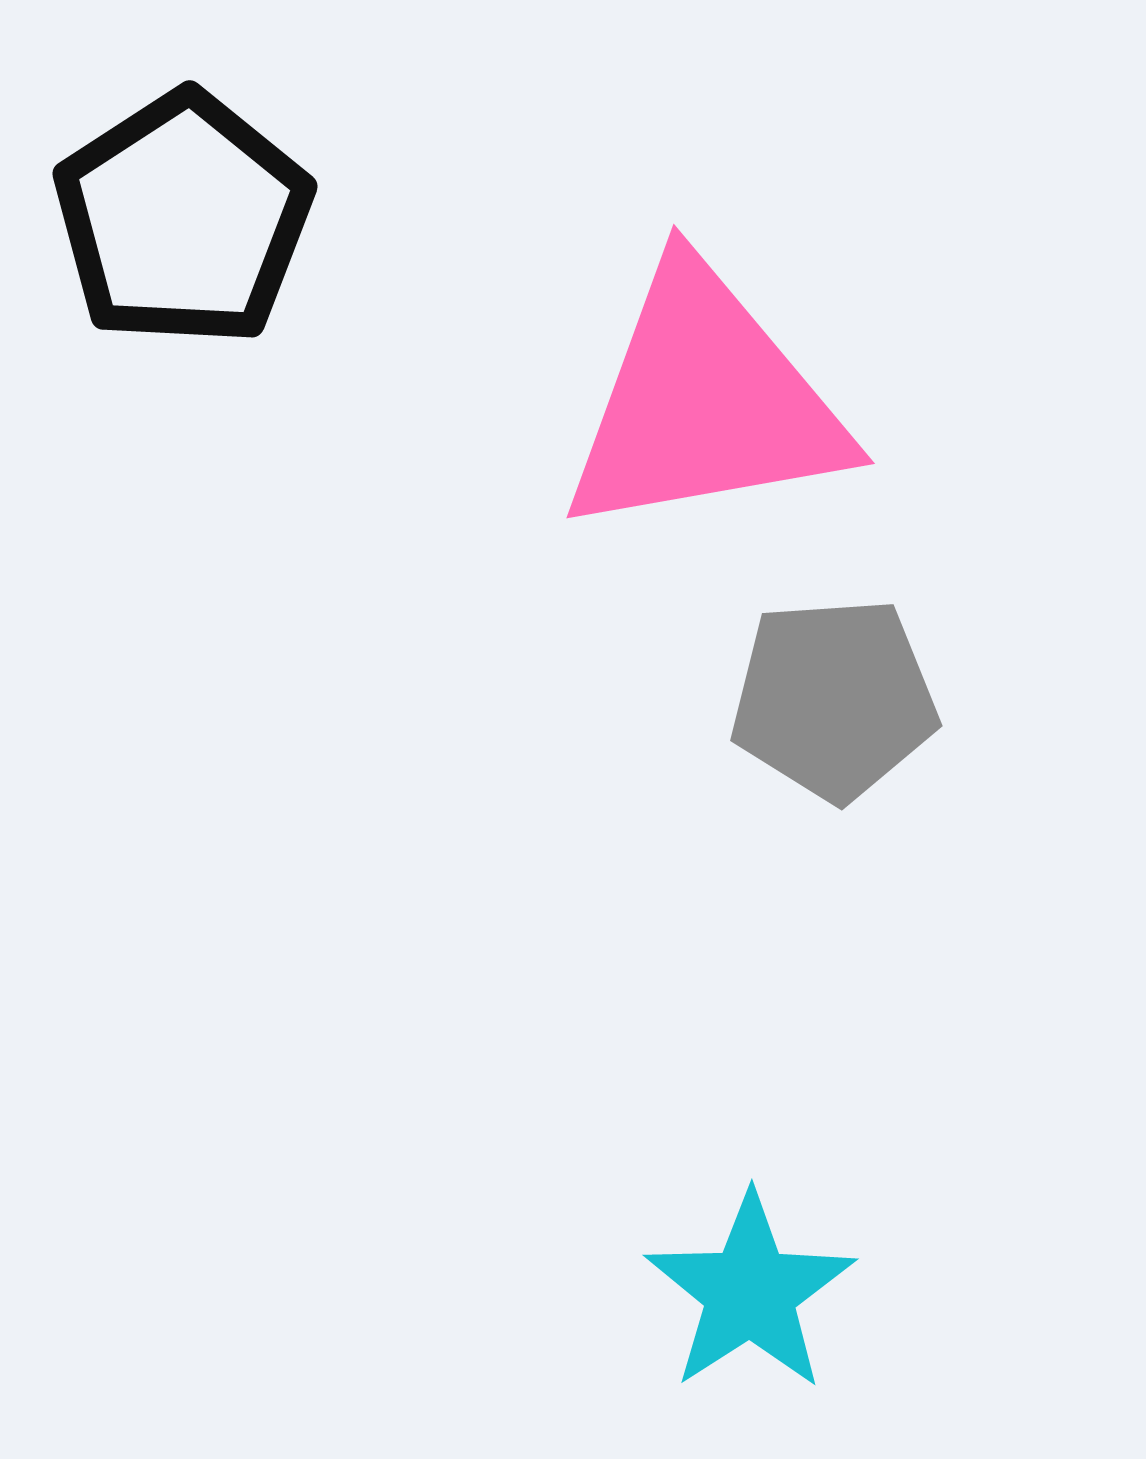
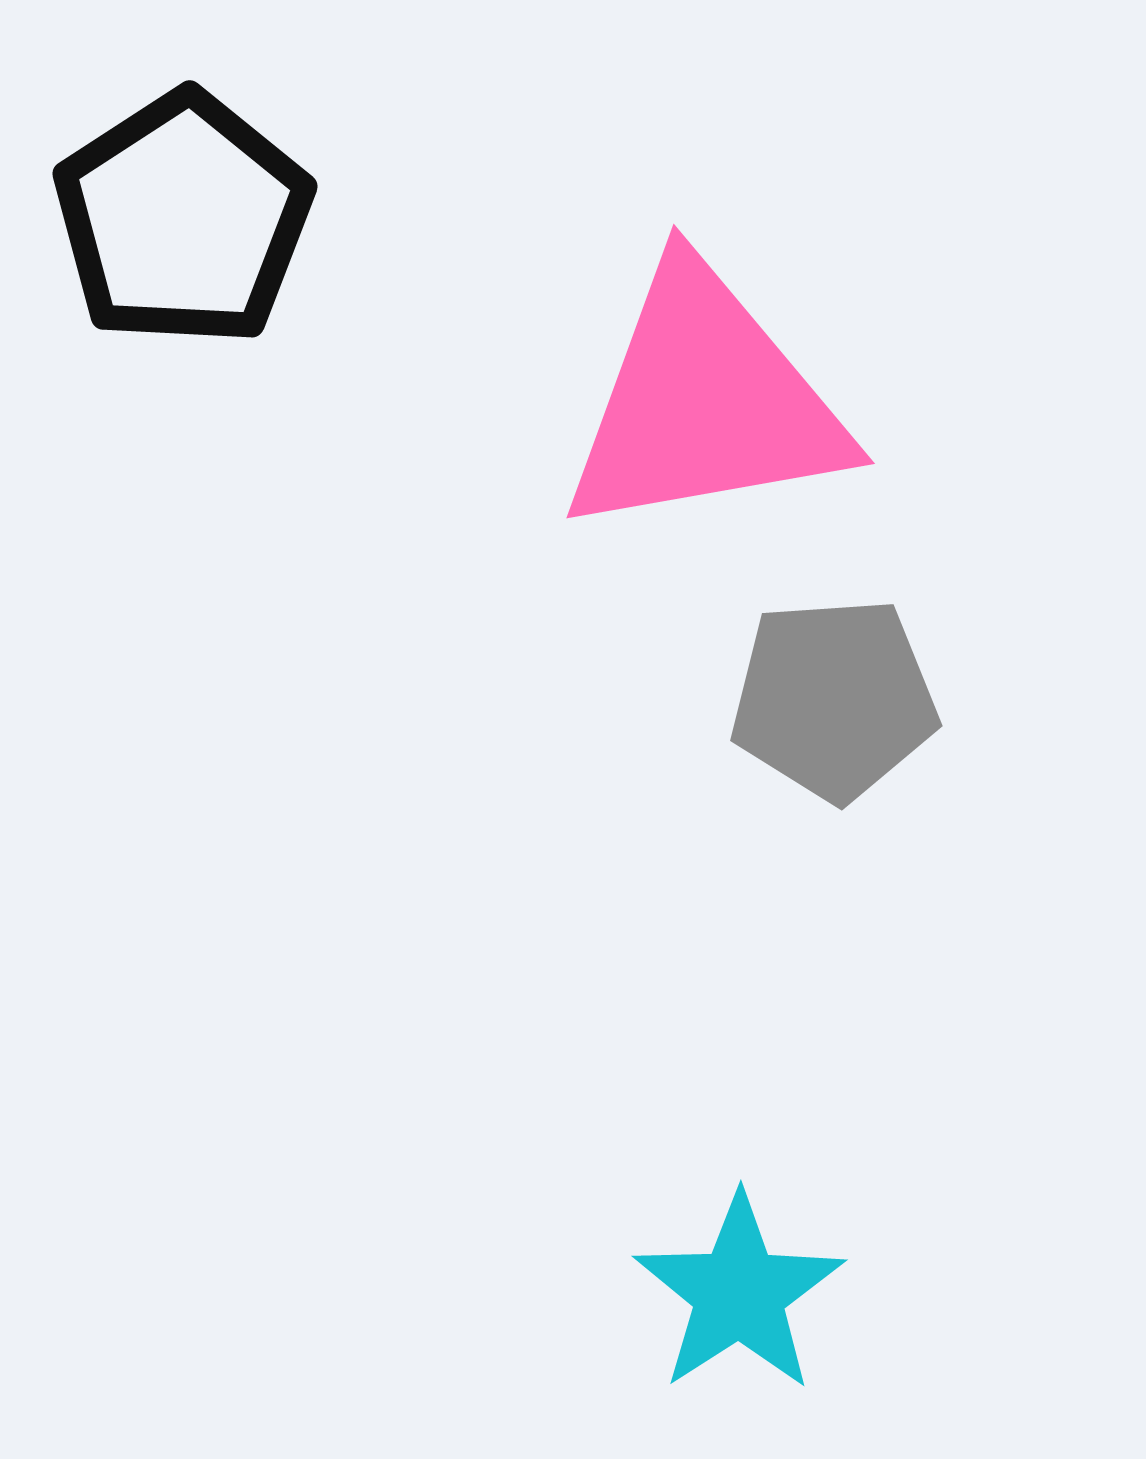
cyan star: moved 11 px left, 1 px down
